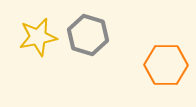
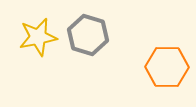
orange hexagon: moved 1 px right, 2 px down
